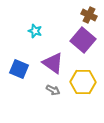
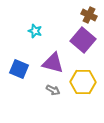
purple triangle: rotated 20 degrees counterclockwise
